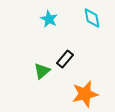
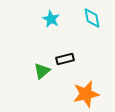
cyan star: moved 2 px right
black rectangle: rotated 36 degrees clockwise
orange star: moved 1 px right
